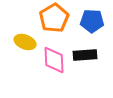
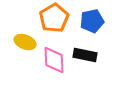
blue pentagon: rotated 15 degrees counterclockwise
black rectangle: rotated 15 degrees clockwise
